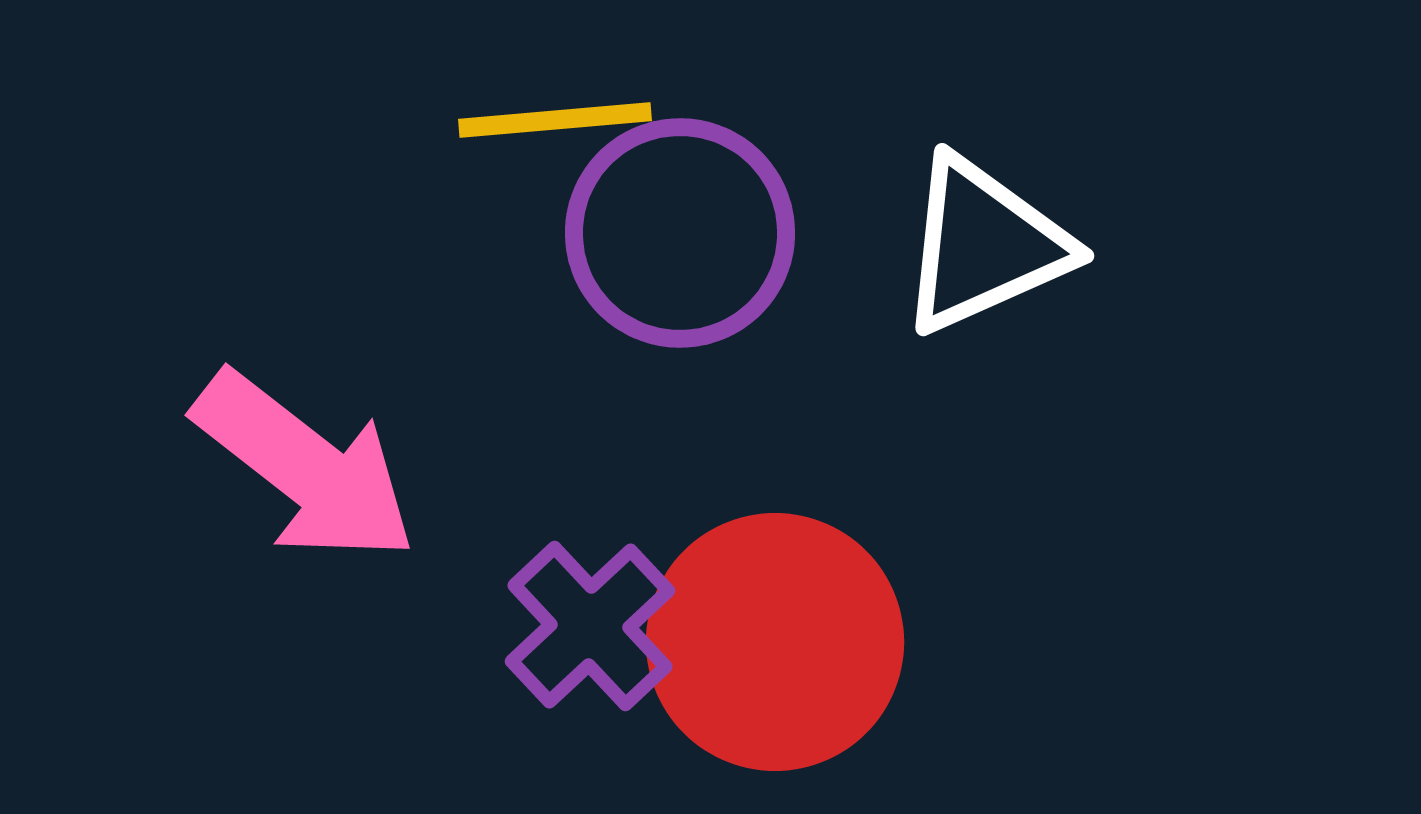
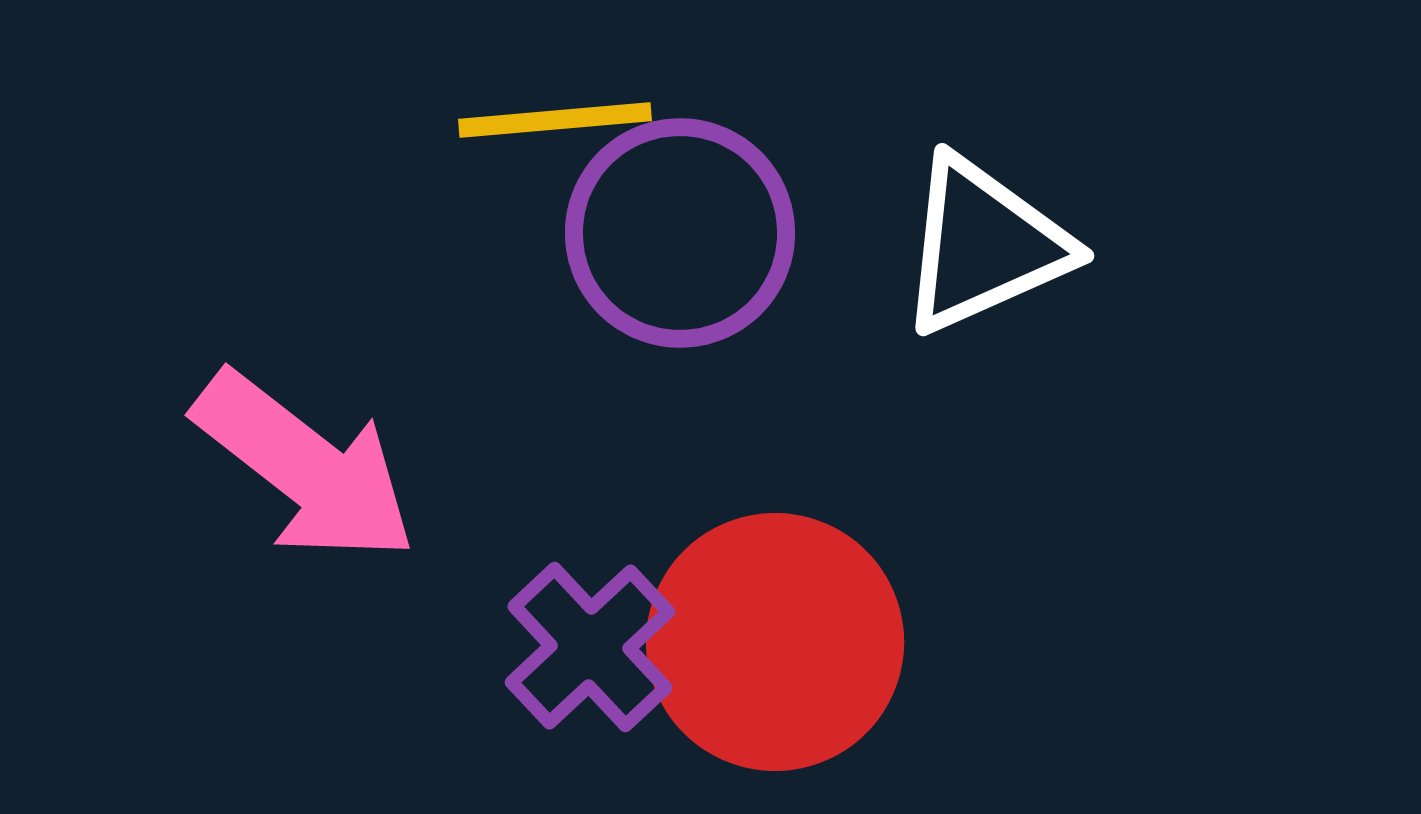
purple cross: moved 21 px down
